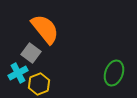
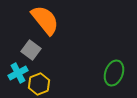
orange semicircle: moved 9 px up
gray square: moved 3 px up
